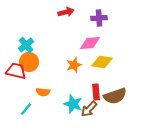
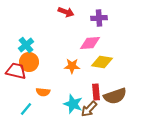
red arrow: rotated 35 degrees clockwise
orange star: moved 2 px left, 1 px down; rotated 21 degrees clockwise
